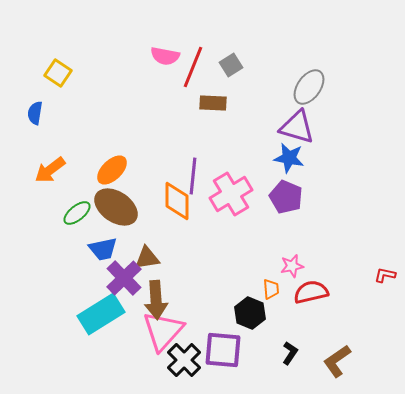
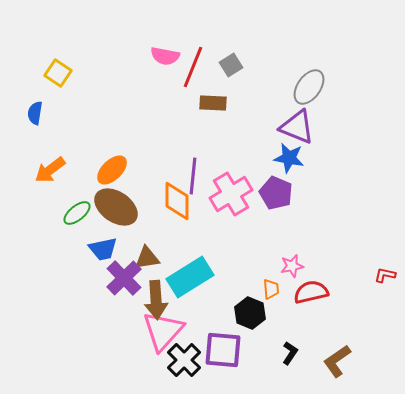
purple triangle: rotated 6 degrees clockwise
purple pentagon: moved 10 px left, 4 px up
cyan rectangle: moved 89 px right, 37 px up
